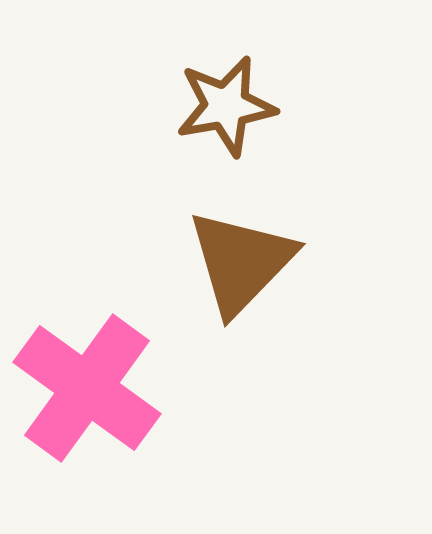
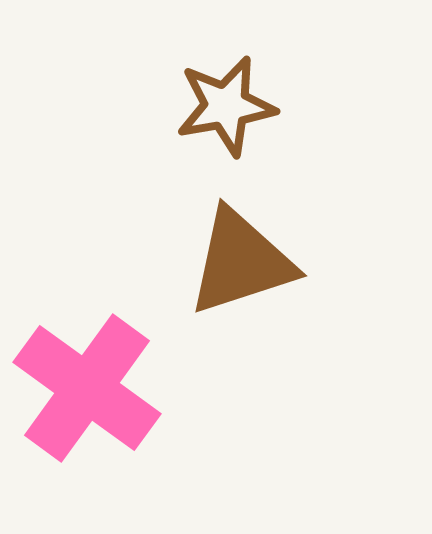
brown triangle: rotated 28 degrees clockwise
